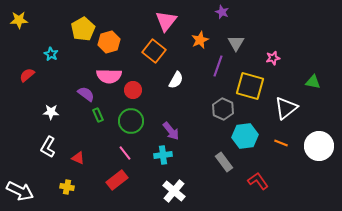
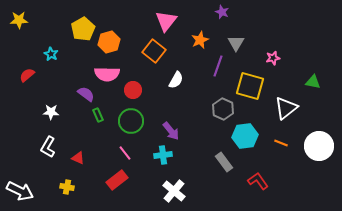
pink semicircle: moved 2 px left, 2 px up
